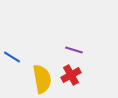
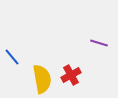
purple line: moved 25 px right, 7 px up
blue line: rotated 18 degrees clockwise
